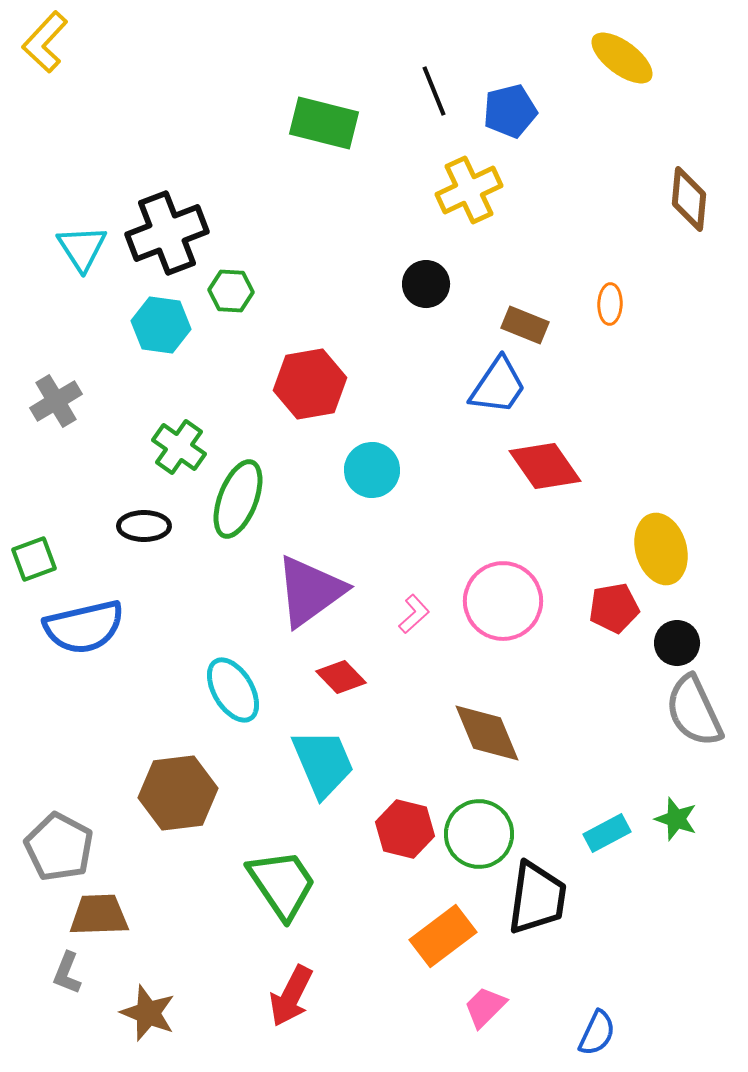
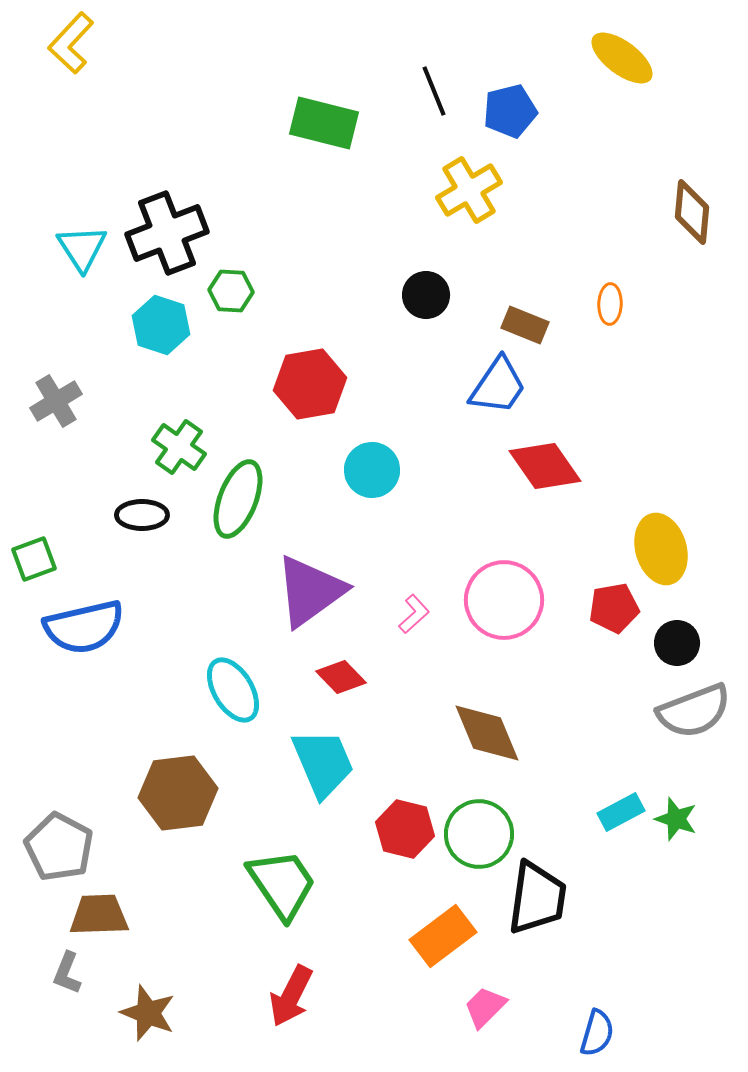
yellow L-shape at (45, 42): moved 26 px right, 1 px down
yellow cross at (469, 190): rotated 6 degrees counterclockwise
brown diamond at (689, 199): moved 3 px right, 13 px down
black circle at (426, 284): moved 11 px down
cyan hexagon at (161, 325): rotated 10 degrees clockwise
black ellipse at (144, 526): moved 2 px left, 11 px up
pink circle at (503, 601): moved 1 px right, 1 px up
gray semicircle at (694, 711): rotated 86 degrees counterclockwise
cyan rectangle at (607, 833): moved 14 px right, 21 px up
blue semicircle at (597, 1033): rotated 9 degrees counterclockwise
